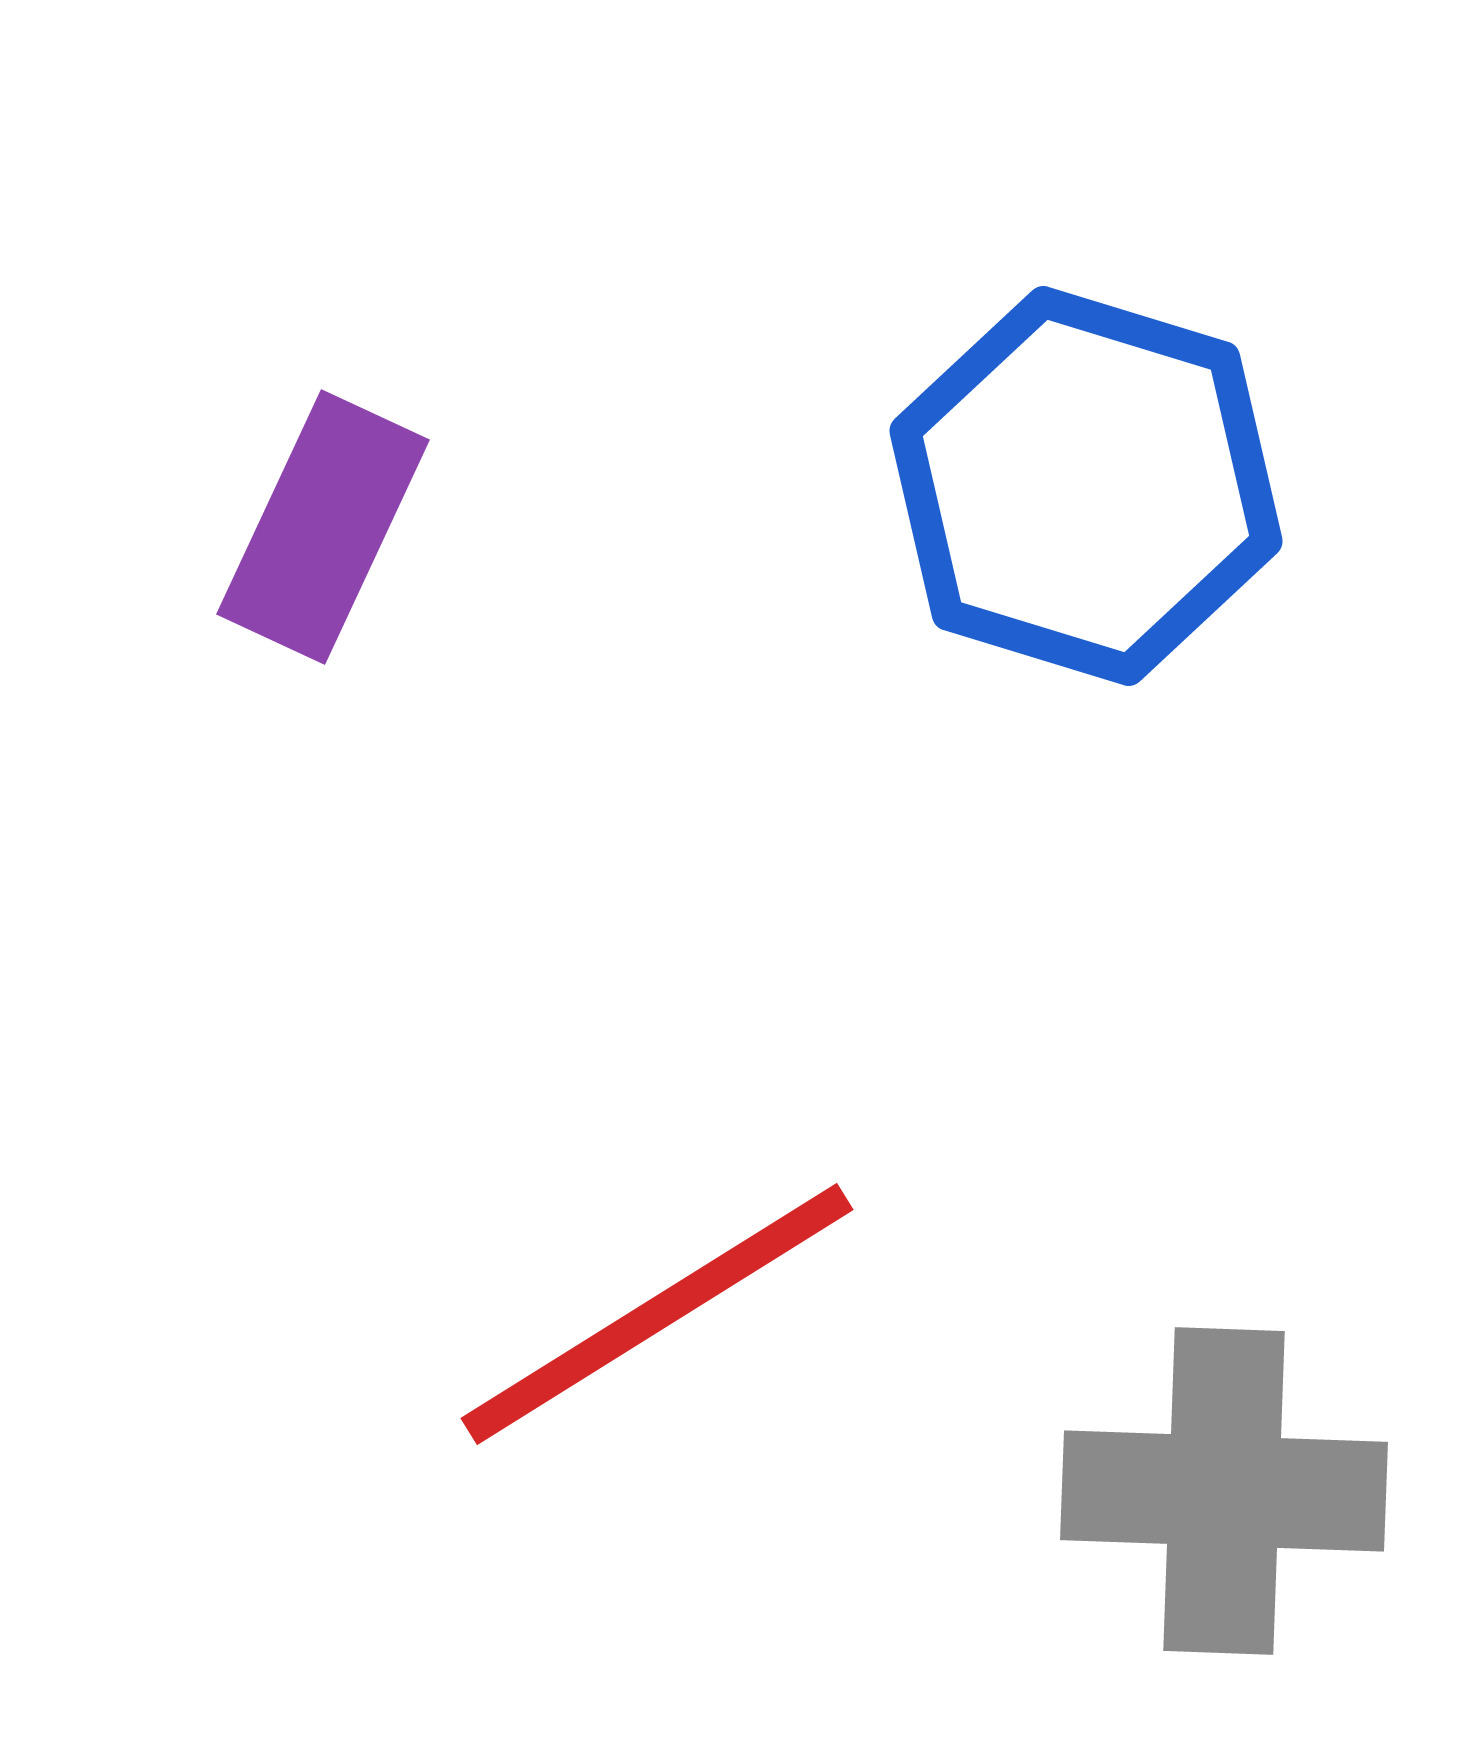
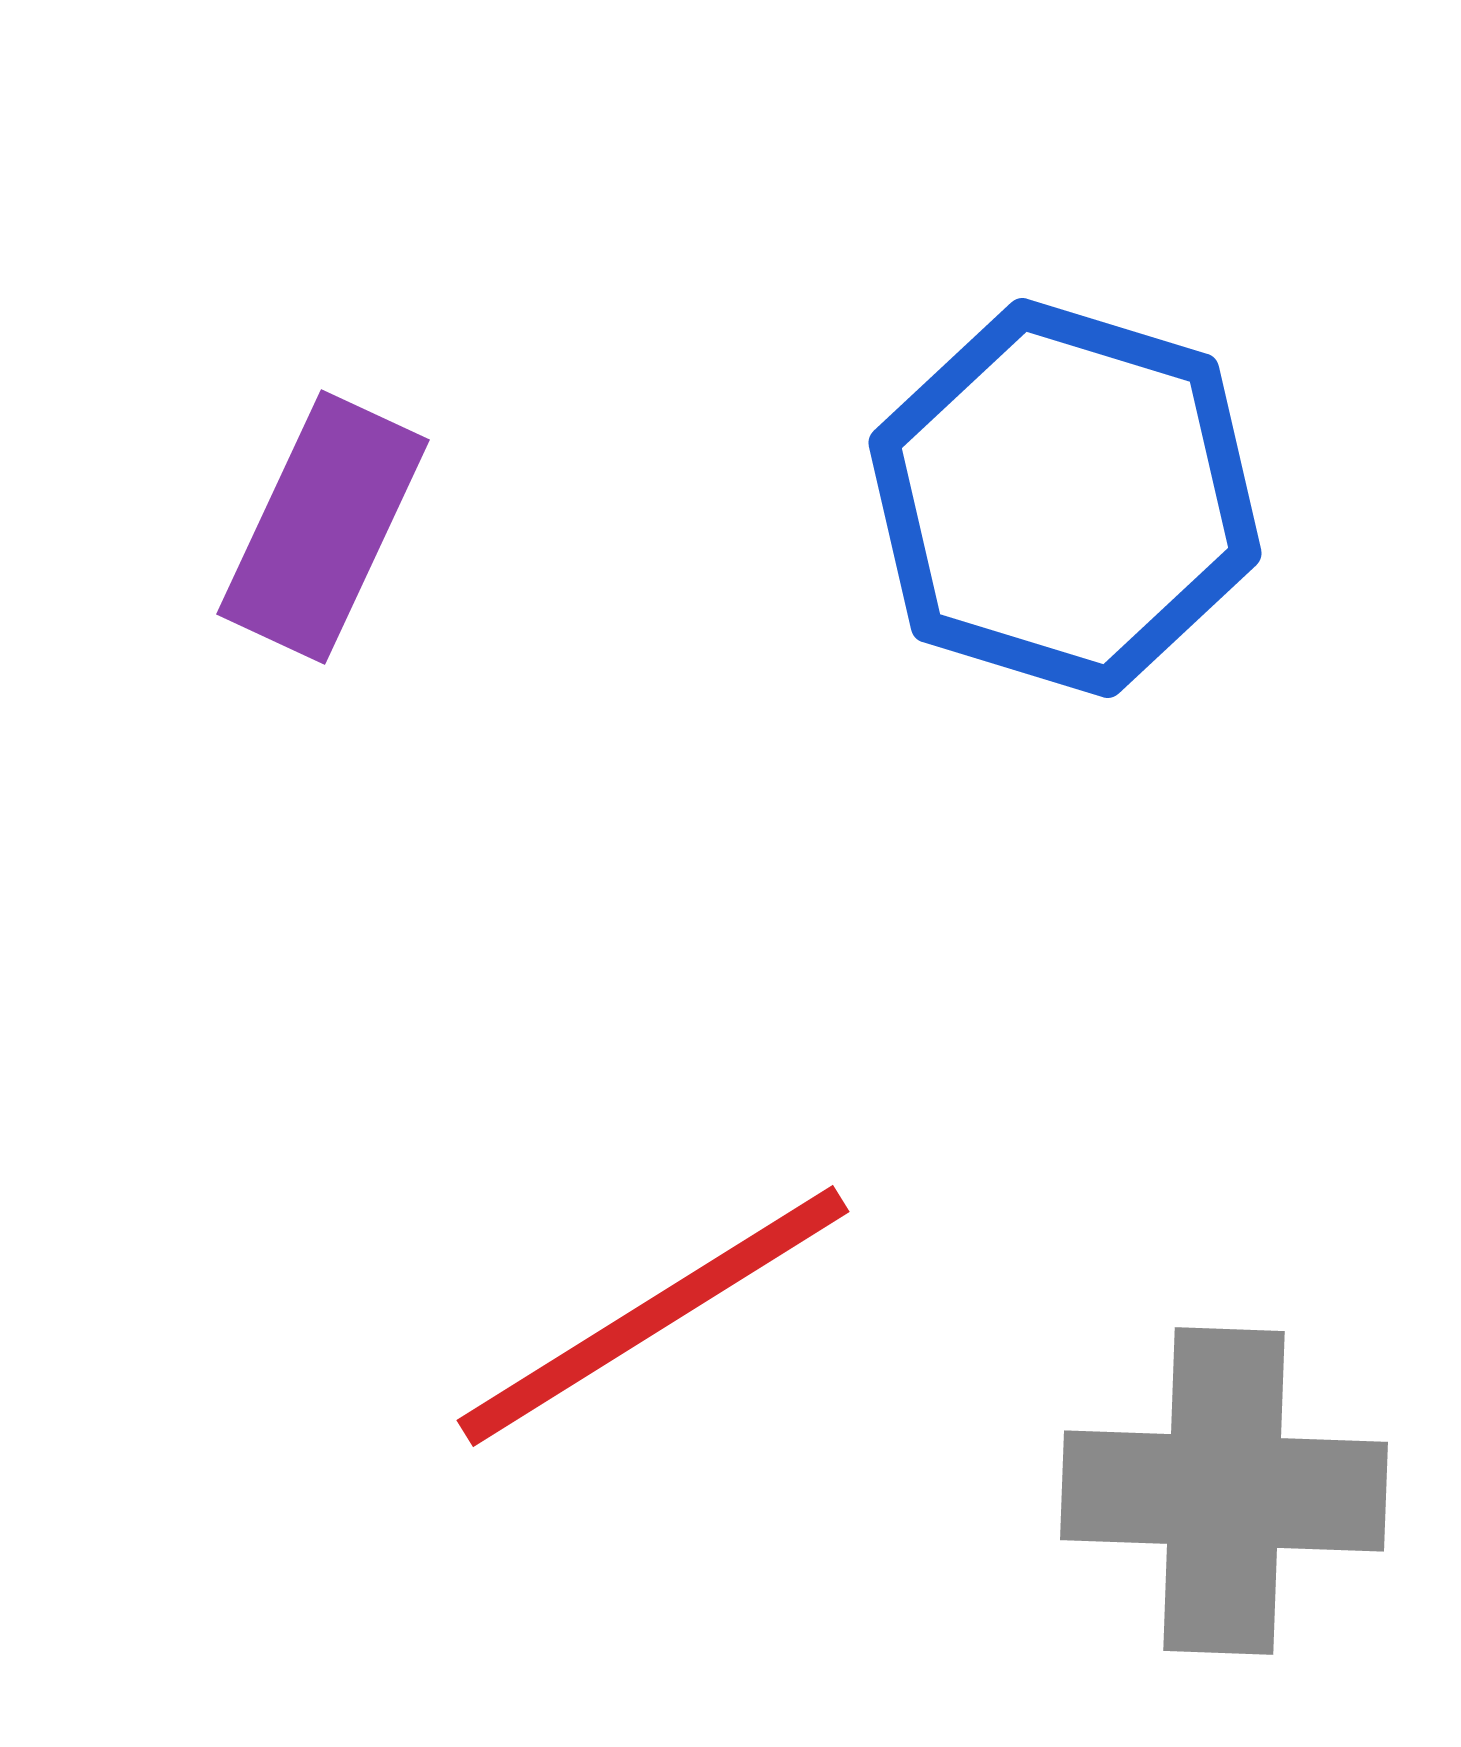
blue hexagon: moved 21 px left, 12 px down
red line: moved 4 px left, 2 px down
